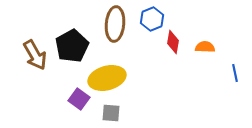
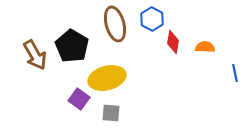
blue hexagon: rotated 10 degrees counterclockwise
brown ellipse: rotated 20 degrees counterclockwise
black pentagon: rotated 12 degrees counterclockwise
